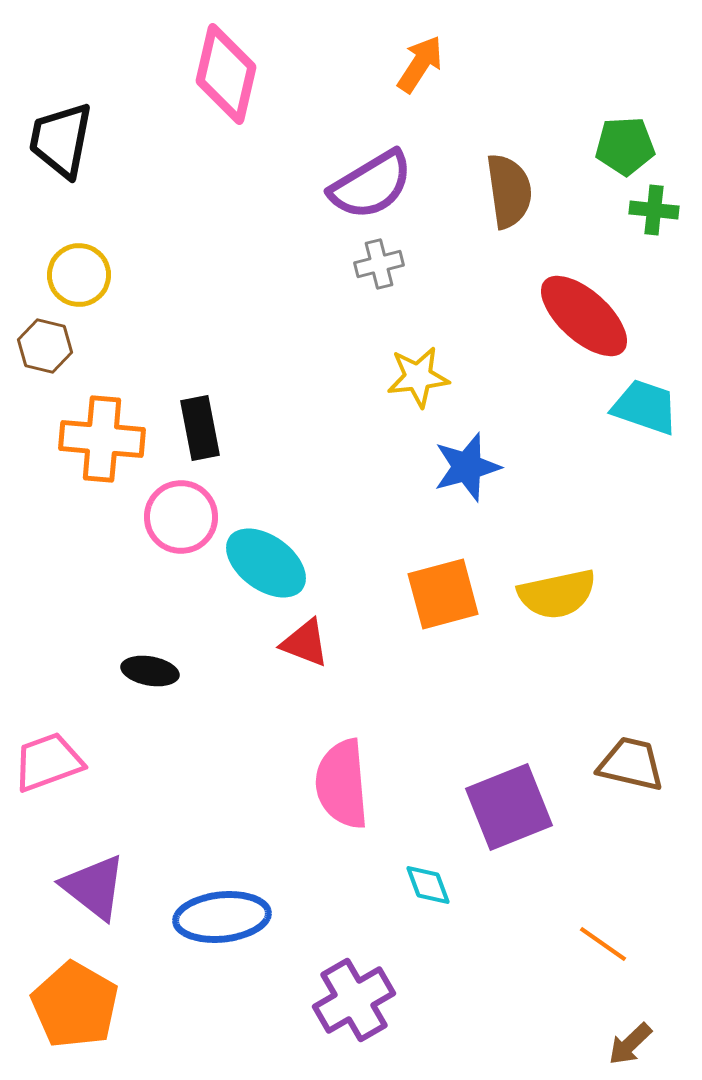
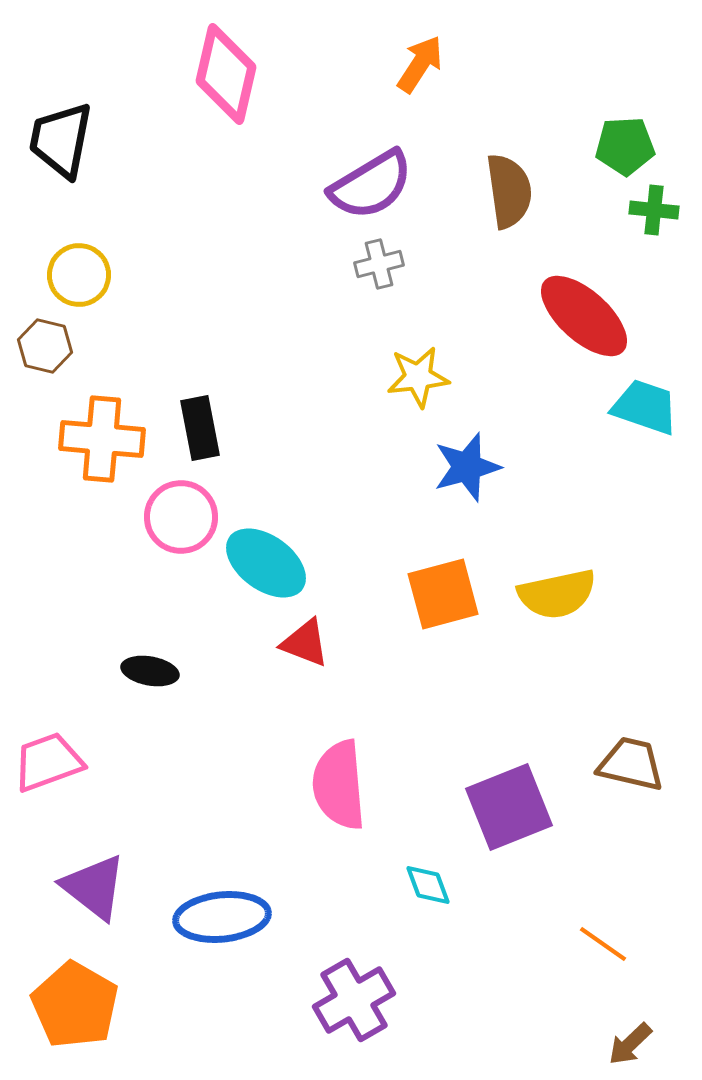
pink semicircle: moved 3 px left, 1 px down
